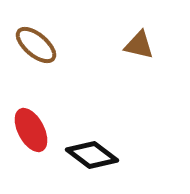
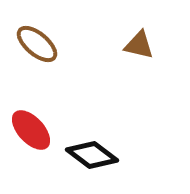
brown ellipse: moved 1 px right, 1 px up
red ellipse: rotated 15 degrees counterclockwise
